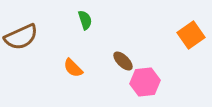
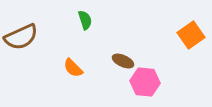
brown ellipse: rotated 20 degrees counterclockwise
pink hexagon: rotated 12 degrees clockwise
